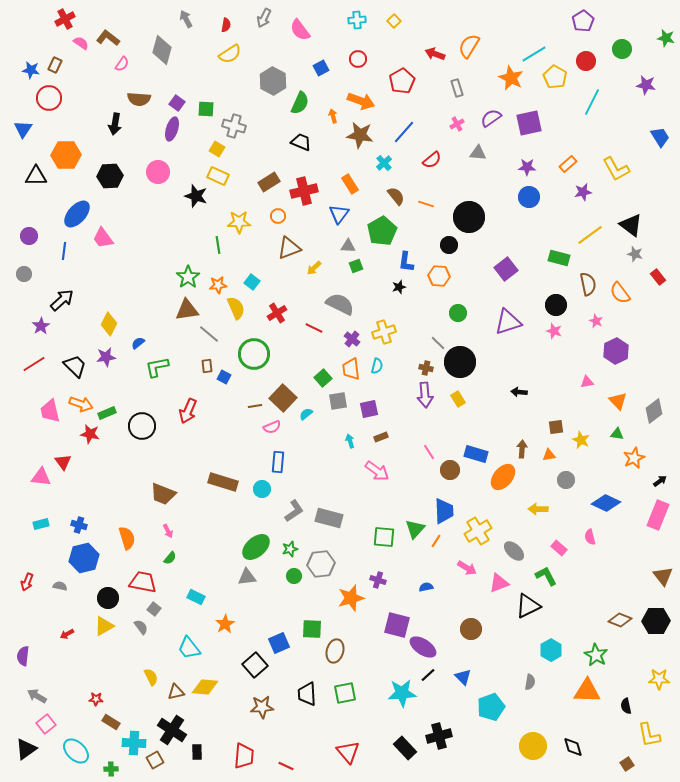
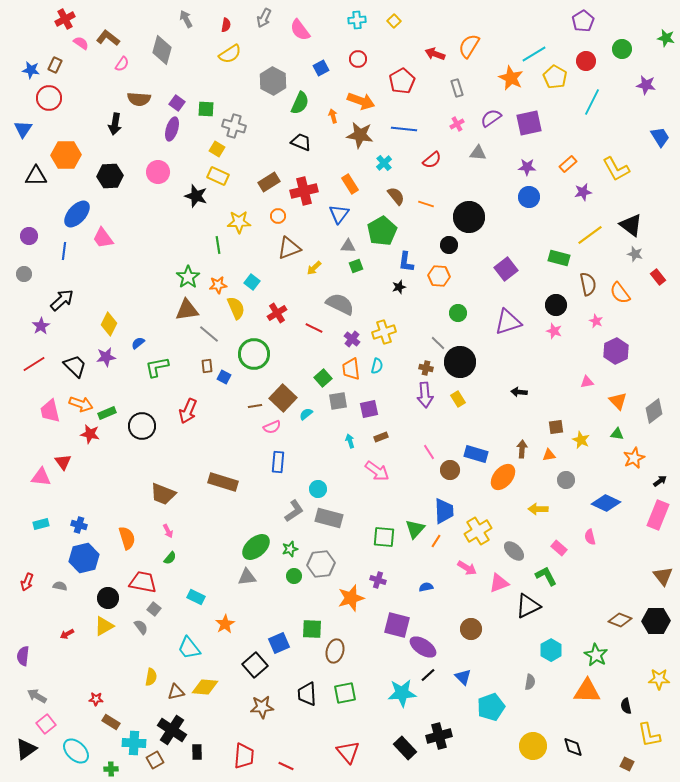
blue line at (404, 132): moved 3 px up; rotated 55 degrees clockwise
cyan circle at (262, 489): moved 56 px right
yellow semicircle at (151, 677): rotated 36 degrees clockwise
brown square at (627, 764): rotated 32 degrees counterclockwise
